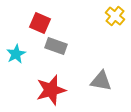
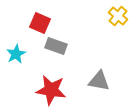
yellow cross: moved 3 px right
gray triangle: moved 2 px left
red star: rotated 24 degrees clockwise
